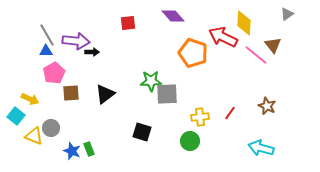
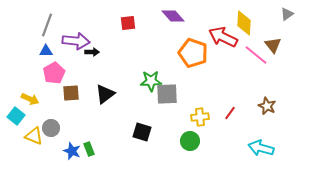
gray line: moved 10 px up; rotated 50 degrees clockwise
